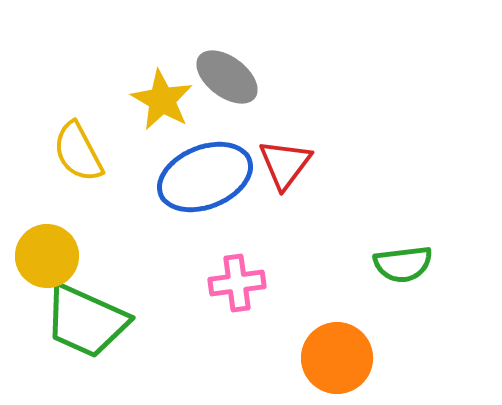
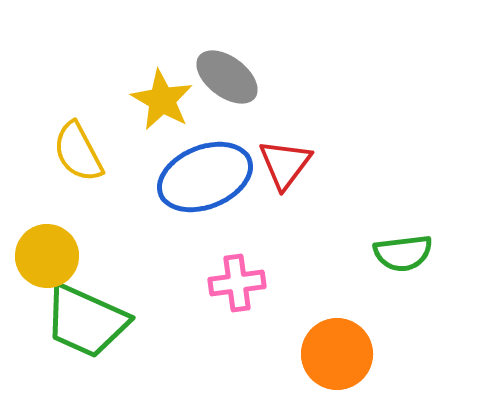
green semicircle: moved 11 px up
orange circle: moved 4 px up
